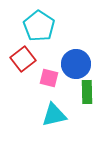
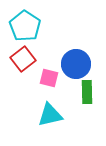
cyan pentagon: moved 14 px left
cyan triangle: moved 4 px left
